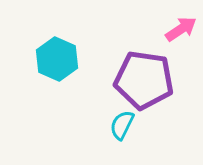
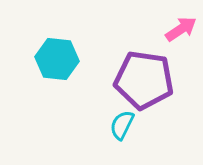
cyan hexagon: rotated 18 degrees counterclockwise
